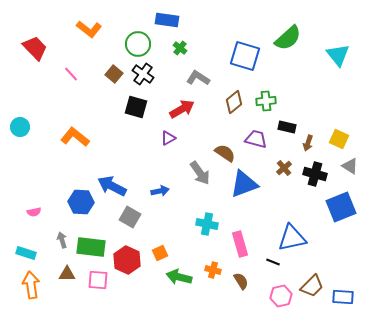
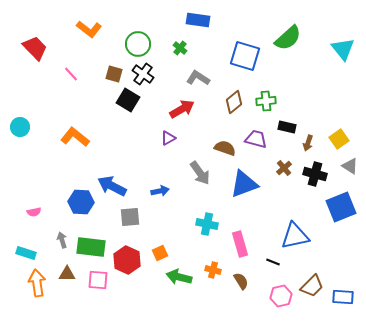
blue rectangle at (167, 20): moved 31 px right
cyan triangle at (338, 55): moved 5 px right, 6 px up
brown square at (114, 74): rotated 24 degrees counterclockwise
black square at (136, 107): moved 8 px left, 7 px up; rotated 15 degrees clockwise
yellow square at (339, 139): rotated 30 degrees clockwise
brown semicircle at (225, 153): moved 5 px up; rotated 15 degrees counterclockwise
gray square at (130, 217): rotated 35 degrees counterclockwise
blue triangle at (292, 238): moved 3 px right, 2 px up
orange arrow at (31, 285): moved 6 px right, 2 px up
